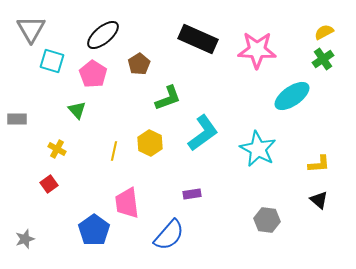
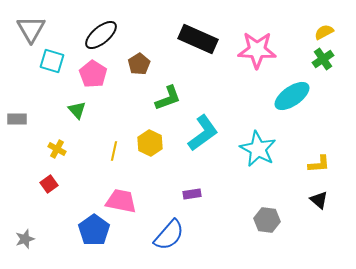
black ellipse: moved 2 px left
pink trapezoid: moved 6 px left, 2 px up; rotated 108 degrees clockwise
